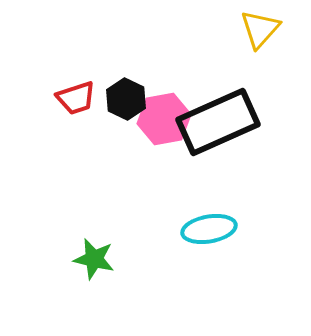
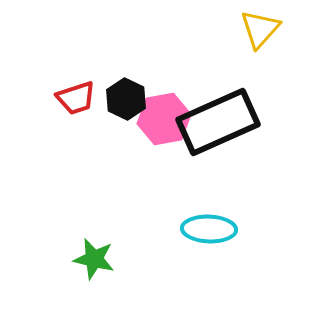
cyan ellipse: rotated 12 degrees clockwise
